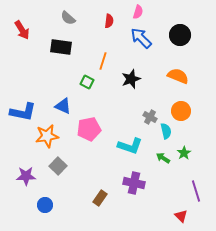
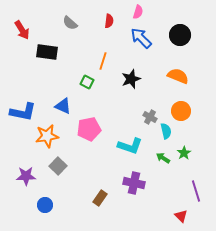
gray semicircle: moved 2 px right, 5 px down
black rectangle: moved 14 px left, 5 px down
